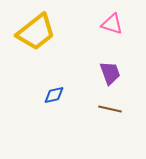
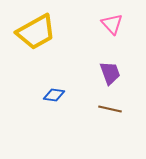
pink triangle: rotated 30 degrees clockwise
yellow trapezoid: rotated 9 degrees clockwise
blue diamond: rotated 20 degrees clockwise
